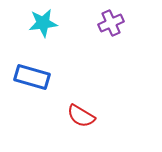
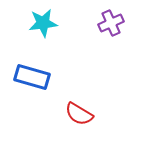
red semicircle: moved 2 px left, 2 px up
